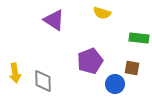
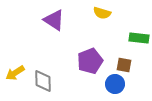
brown square: moved 8 px left, 3 px up
yellow arrow: rotated 66 degrees clockwise
